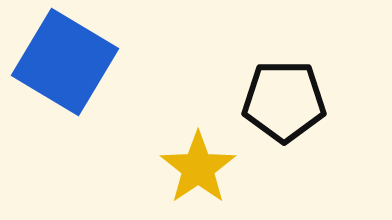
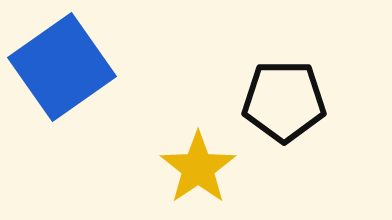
blue square: moved 3 px left, 5 px down; rotated 24 degrees clockwise
